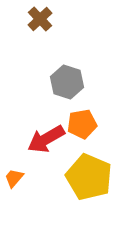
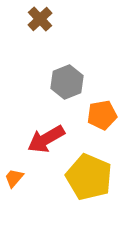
gray hexagon: rotated 20 degrees clockwise
orange pentagon: moved 20 px right, 9 px up
